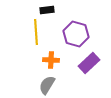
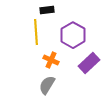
purple hexagon: moved 3 px left, 1 px down; rotated 15 degrees clockwise
orange cross: rotated 21 degrees clockwise
